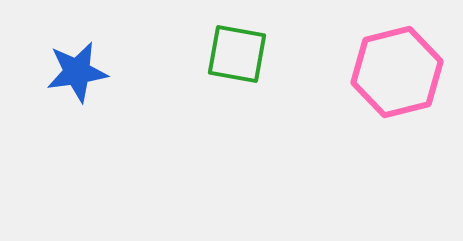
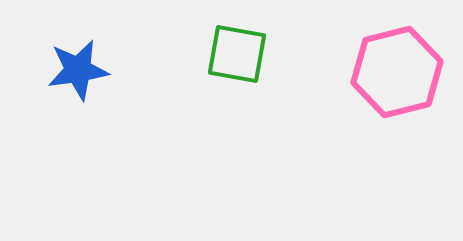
blue star: moved 1 px right, 2 px up
